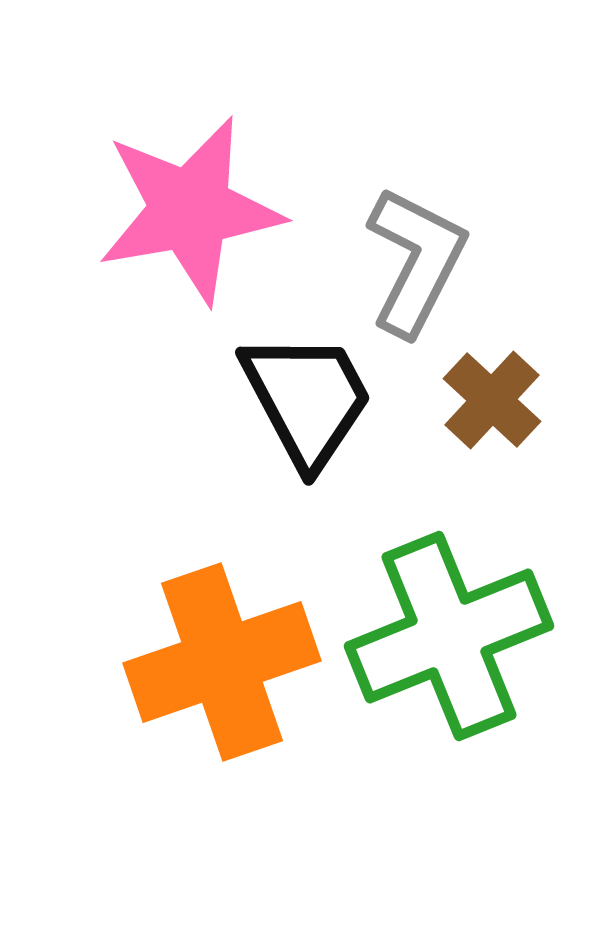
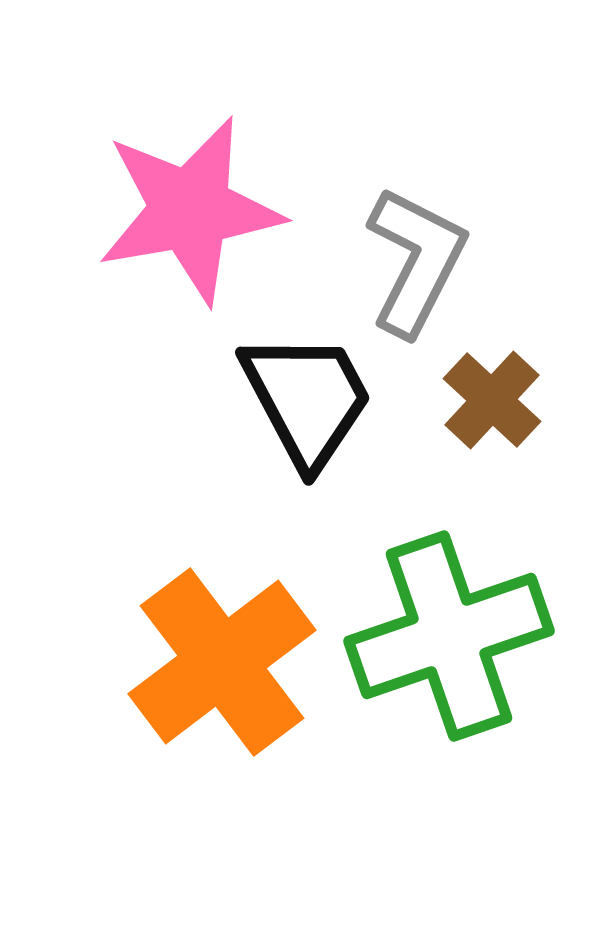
green cross: rotated 3 degrees clockwise
orange cross: rotated 18 degrees counterclockwise
